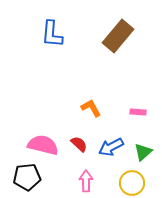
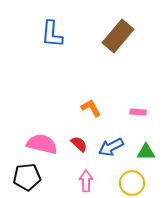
pink semicircle: moved 1 px left, 1 px up
green triangle: moved 3 px right; rotated 42 degrees clockwise
